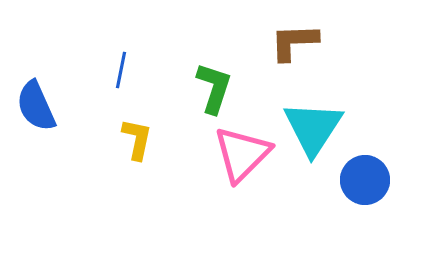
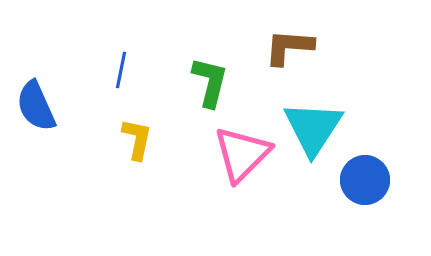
brown L-shape: moved 5 px left, 5 px down; rotated 6 degrees clockwise
green L-shape: moved 4 px left, 6 px up; rotated 4 degrees counterclockwise
